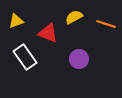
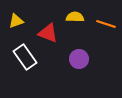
yellow semicircle: moved 1 px right; rotated 30 degrees clockwise
